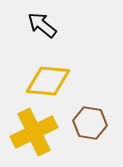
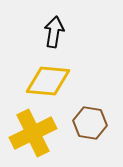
black arrow: moved 12 px right, 7 px down; rotated 60 degrees clockwise
yellow cross: moved 1 px left, 1 px down
